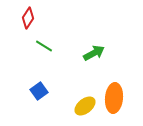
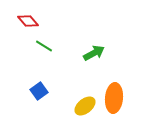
red diamond: moved 3 px down; rotated 75 degrees counterclockwise
